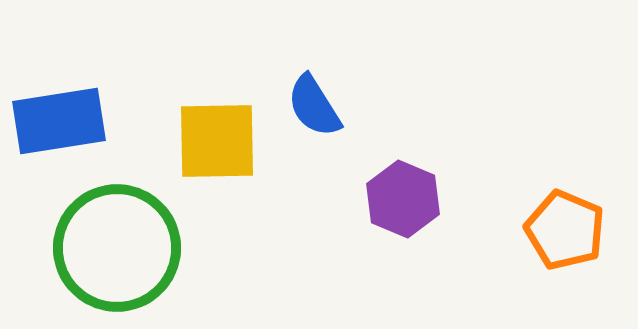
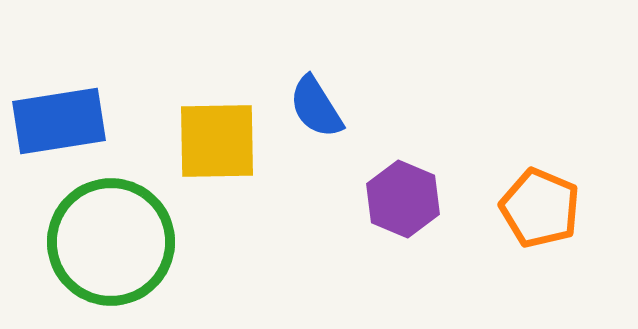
blue semicircle: moved 2 px right, 1 px down
orange pentagon: moved 25 px left, 22 px up
green circle: moved 6 px left, 6 px up
